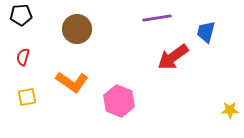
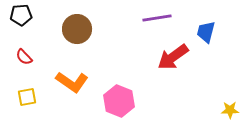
red semicircle: moved 1 px right; rotated 60 degrees counterclockwise
